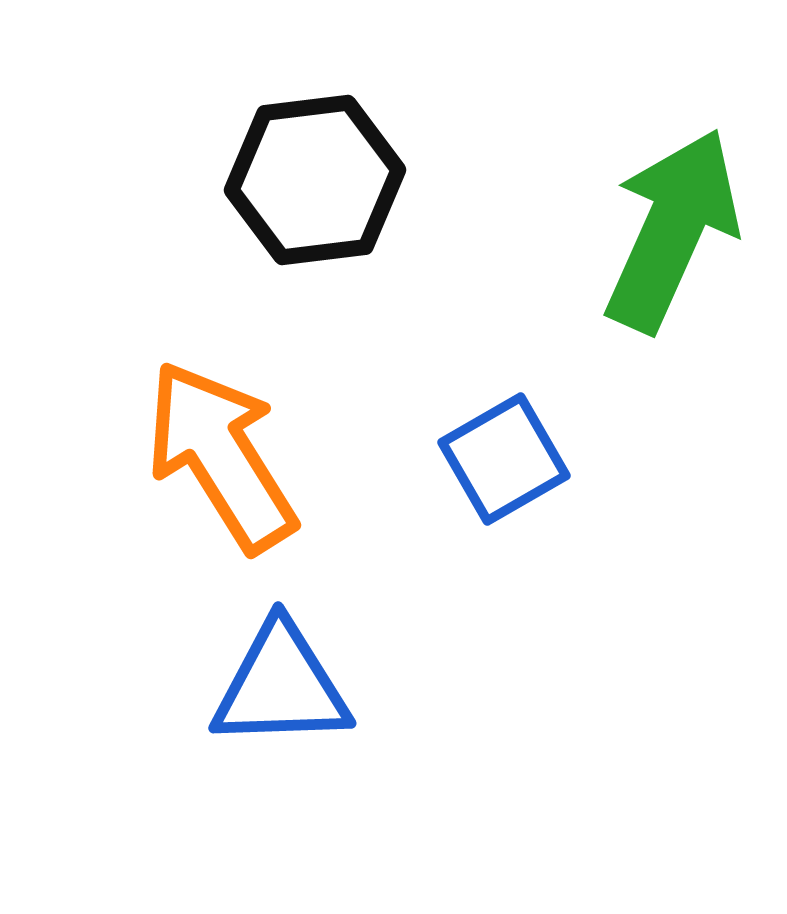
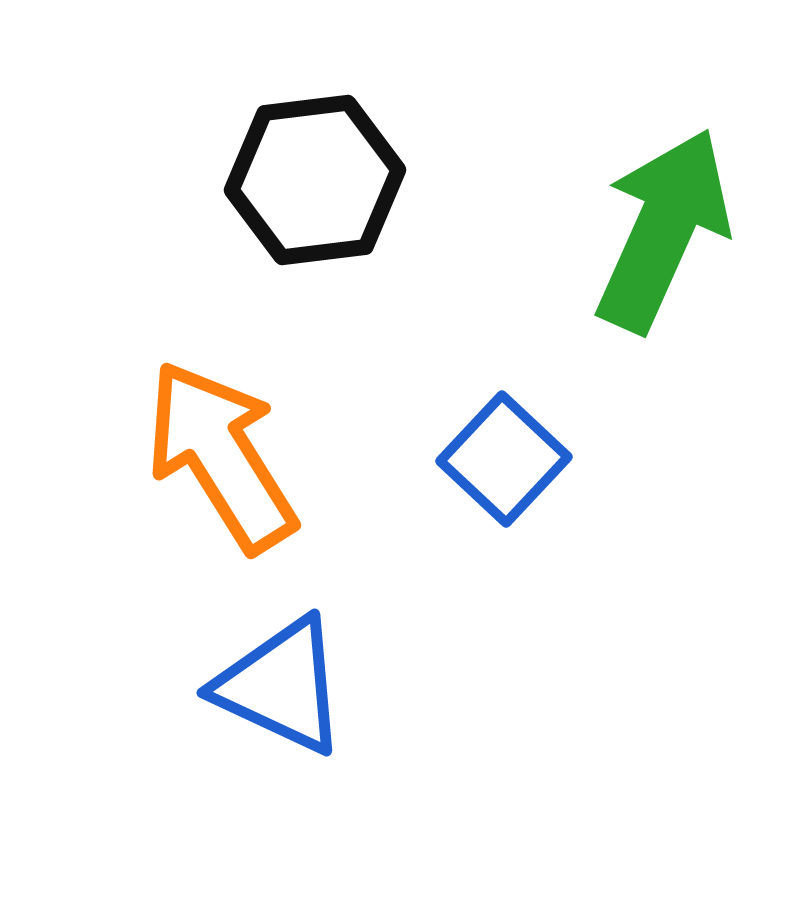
green arrow: moved 9 px left
blue square: rotated 17 degrees counterclockwise
blue triangle: rotated 27 degrees clockwise
